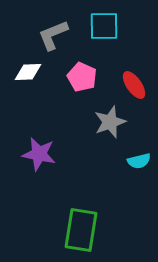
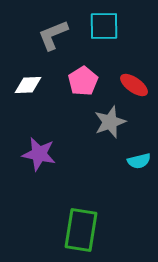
white diamond: moved 13 px down
pink pentagon: moved 1 px right, 4 px down; rotated 16 degrees clockwise
red ellipse: rotated 20 degrees counterclockwise
